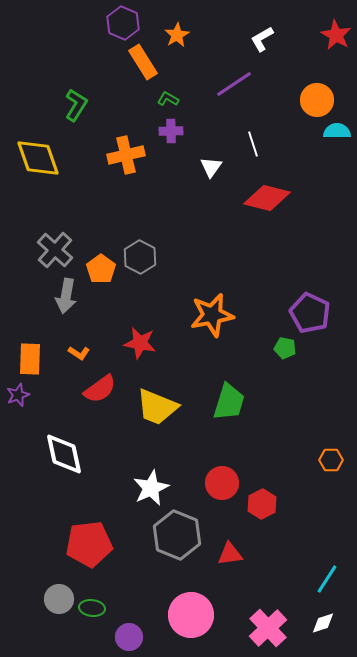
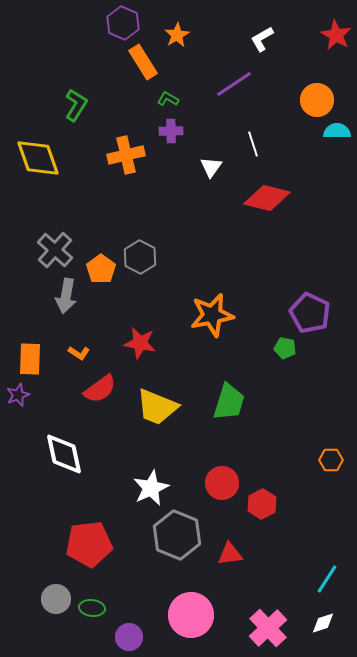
gray circle at (59, 599): moved 3 px left
